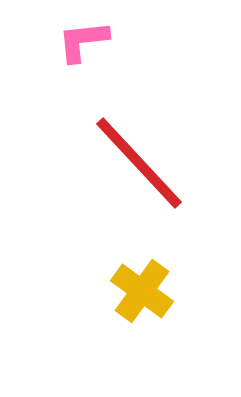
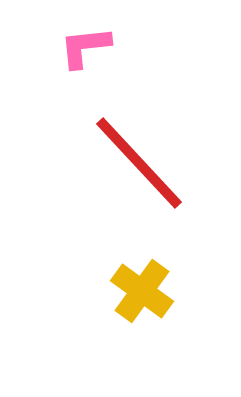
pink L-shape: moved 2 px right, 6 px down
